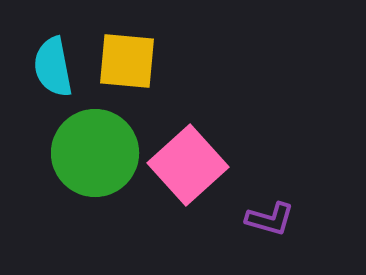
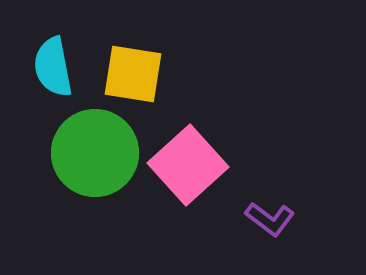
yellow square: moved 6 px right, 13 px down; rotated 4 degrees clockwise
purple L-shape: rotated 21 degrees clockwise
